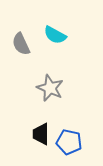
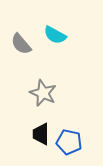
gray semicircle: rotated 15 degrees counterclockwise
gray star: moved 7 px left, 5 px down
